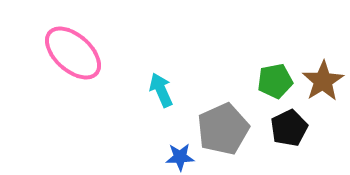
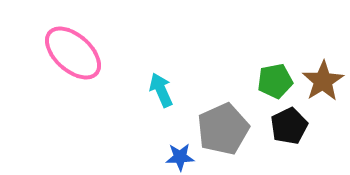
black pentagon: moved 2 px up
